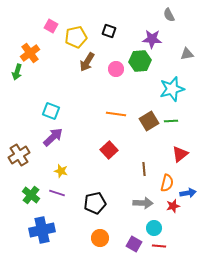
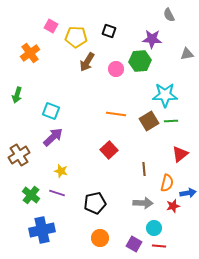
yellow pentagon: rotated 15 degrees clockwise
green arrow: moved 23 px down
cyan star: moved 7 px left, 6 px down; rotated 15 degrees clockwise
